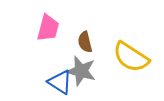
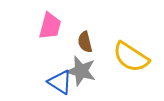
pink trapezoid: moved 2 px right, 2 px up
